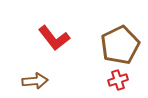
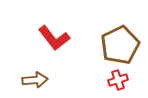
brown arrow: moved 1 px up
